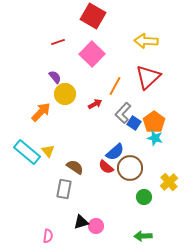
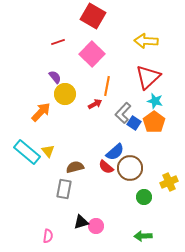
orange line: moved 8 px left; rotated 18 degrees counterclockwise
cyan star: moved 37 px up
brown semicircle: rotated 48 degrees counterclockwise
yellow cross: rotated 18 degrees clockwise
